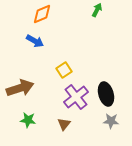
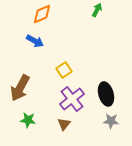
brown arrow: rotated 136 degrees clockwise
purple cross: moved 4 px left, 2 px down
